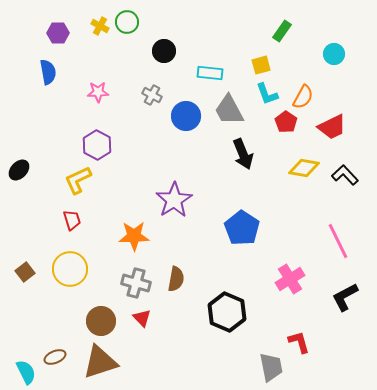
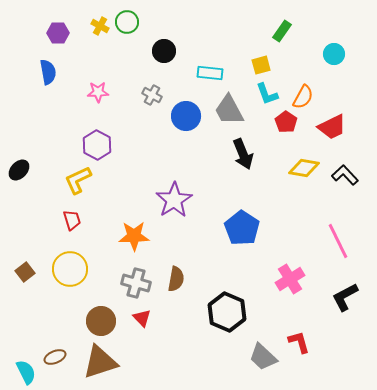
gray trapezoid at (271, 367): moved 8 px left, 10 px up; rotated 144 degrees clockwise
